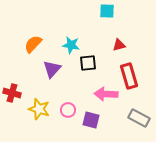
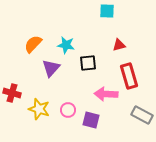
cyan star: moved 5 px left
purple triangle: moved 1 px left, 1 px up
gray rectangle: moved 3 px right, 3 px up
